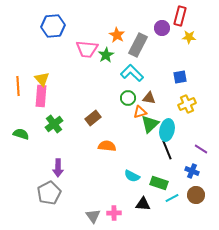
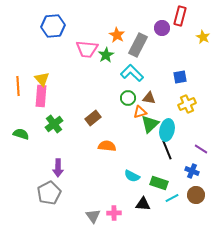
yellow star: moved 14 px right; rotated 24 degrees clockwise
